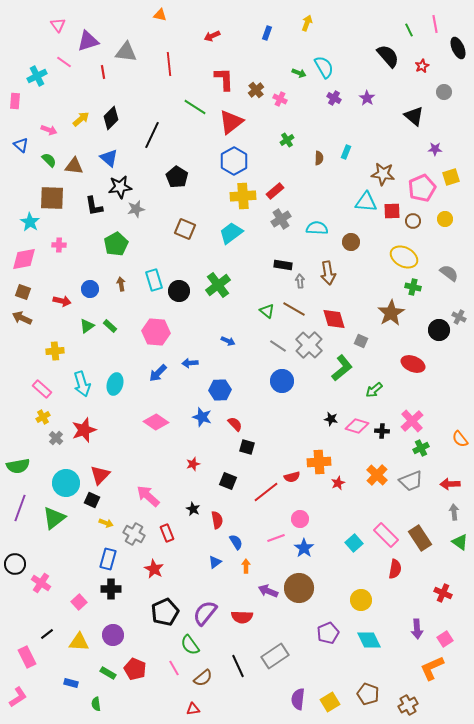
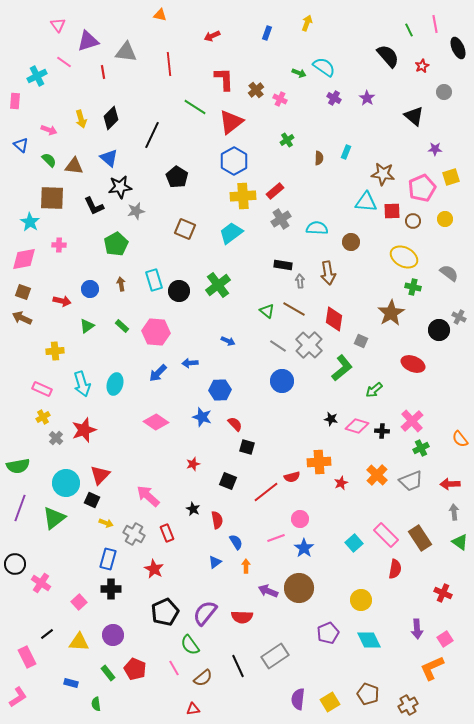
cyan semicircle at (324, 67): rotated 25 degrees counterclockwise
yellow arrow at (81, 119): rotated 114 degrees clockwise
black L-shape at (94, 206): rotated 15 degrees counterclockwise
gray star at (136, 209): moved 2 px down
red diamond at (334, 319): rotated 25 degrees clockwise
green rectangle at (110, 326): moved 12 px right
pink rectangle at (42, 389): rotated 18 degrees counterclockwise
red star at (338, 483): moved 3 px right
green rectangle at (108, 673): rotated 21 degrees clockwise
